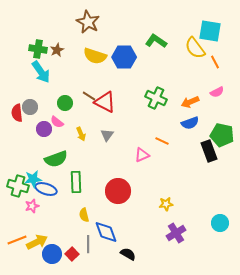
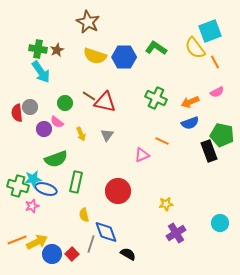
cyan square at (210, 31): rotated 30 degrees counterclockwise
green L-shape at (156, 41): moved 7 px down
red triangle at (105, 102): rotated 15 degrees counterclockwise
green rectangle at (76, 182): rotated 15 degrees clockwise
gray line at (88, 244): moved 3 px right; rotated 18 degrees clockwise
